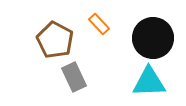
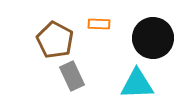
orange rectangle: rotated 45 degrees counterclockwise
gray rectangle: moved 2 px left, 1 px up
cyan triangle: moved 12 px left, 2 px down
